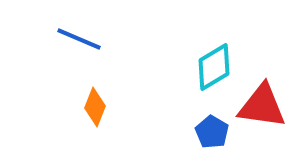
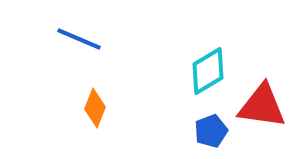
cyan diamond: moved 6 px left, 4 px down
orange diamond: moved 1 px down
blue pentagon: moved 1 px left, 1 px up; rotated 20 degrees clockwise
